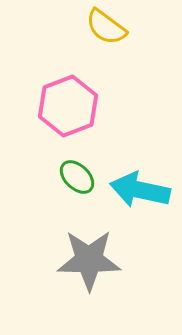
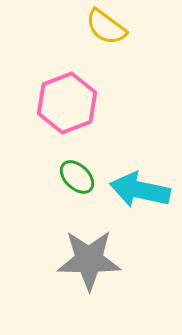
pink hexagon: moved 1 px left, 3 px up
